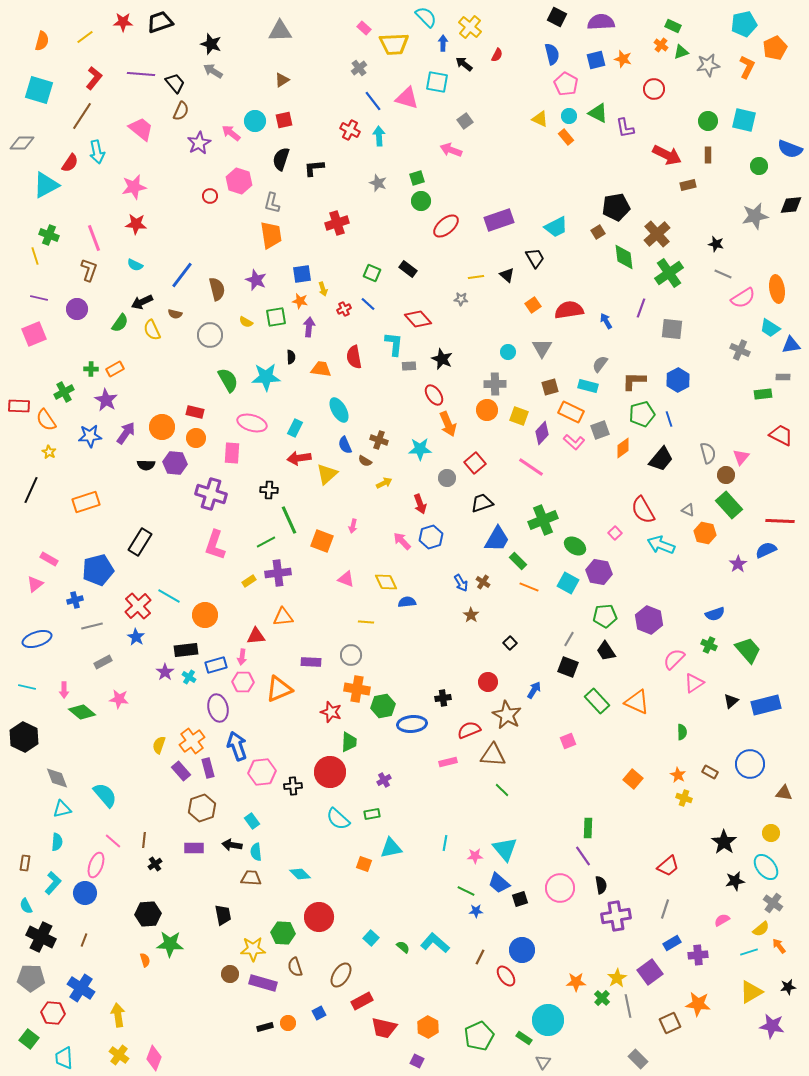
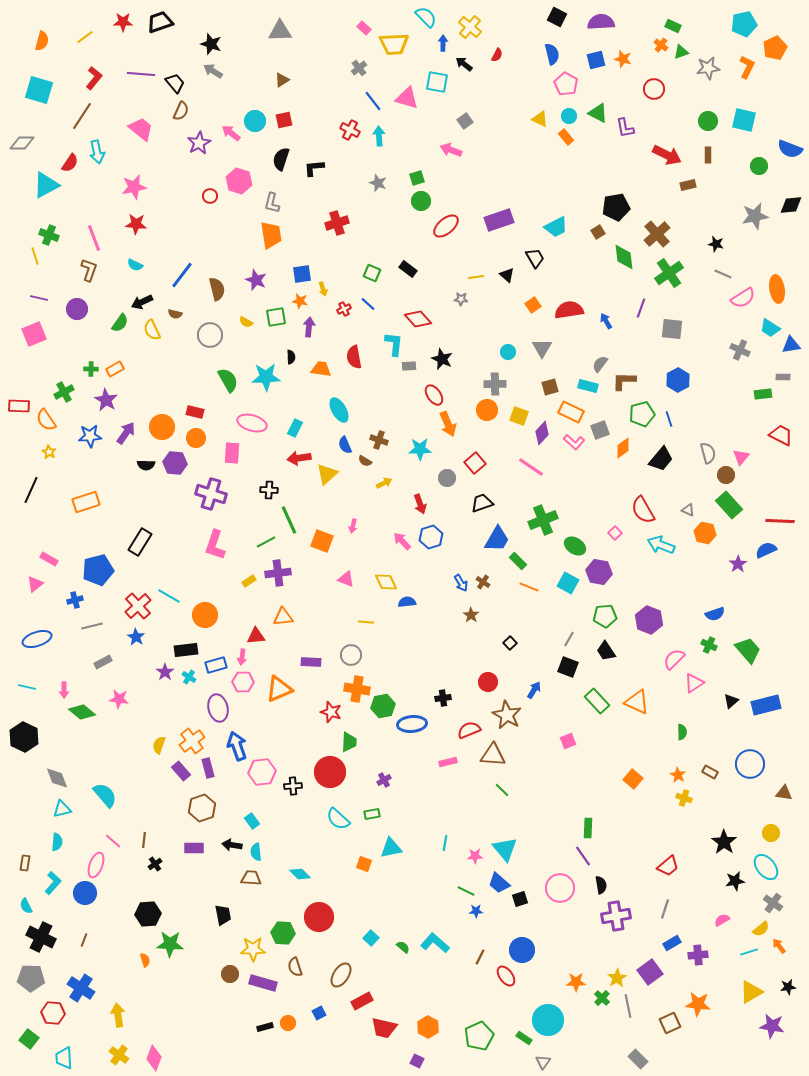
gray star at (708, 65): moved 3 px down
brown L-shape at (634, 381): moved 10 px left
